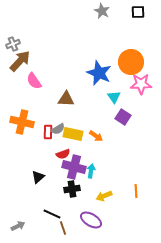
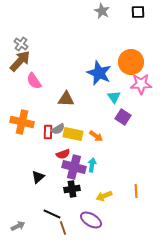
gray cross: moved 8 px right; rotated 32 degrees counterclockwise
cyan arrow: moved 1 px right, 6 px up
